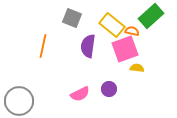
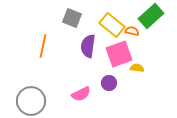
pink square: moved 6 px left, 5 px down
purple circle: moved 6 px up
pink semicircle: moved 1 px right
gray circle: moved 12 px right
